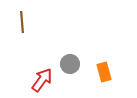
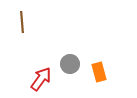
orange rectangle: moved 5 px left
red arrow: moved 1 px left, 1 px up
